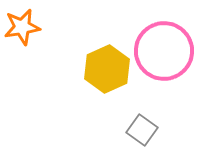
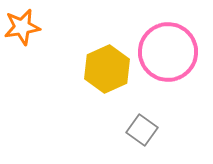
pink circle: moved 4 px right, 1 px down
